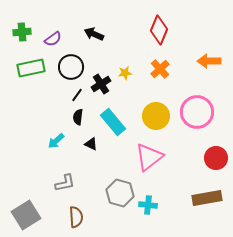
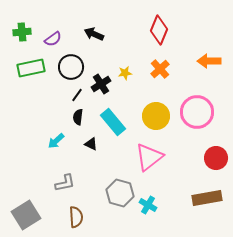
cyan cross: rotated 24 degrees clockwise
